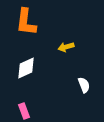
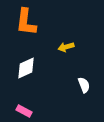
pink rectangle: rotated 42 degrees counterclockwise
